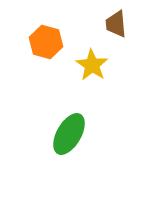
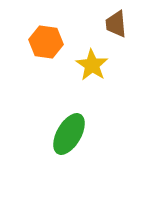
orange hexagon: rotated 8 degrees counterclockwise
